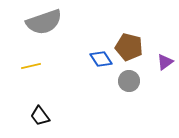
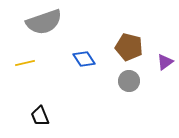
blue diamond: moved 17 px left
yellow line: moved 6 px left, 3 px up
black trapezoid: rotated 15 degrees clockwise
